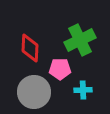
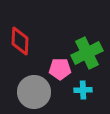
green cross: moved 7 px right, 13 px down
red diamond: moved 10 px left, 7 px up
